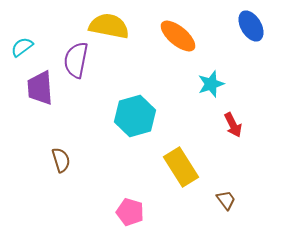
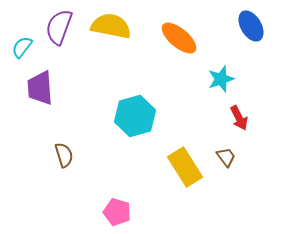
yellow semicircle: moved 2 px right
orange ellipse: moved 1 px right, 2 px down
cyan semicircle: rotated 15 degrees counterclockwise
purple semicircle: moved 17 px left, 33 px up; rotated 9 degrees clockwise
cyan star: moved 10 px right, 5 px up
red arrow: moved 6 px right, 7 px up
brown semicircle: moved 3 px right, 5 px up
yellow rectangle: moved 4 px right
brown trapezoid: moved 43 px up
pink pentagon: moved 13 px left
